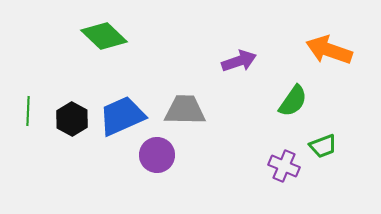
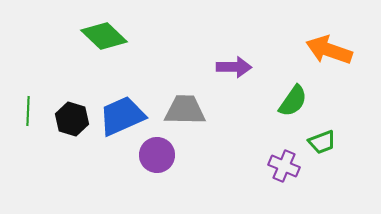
purple arrow: moved 5 px left, 6 px down; rotated 20 degrees clockwise
black hexagon: rotated 12 degrees counterclockwise
green trapezoid: moved 1 px left, 4 px up
